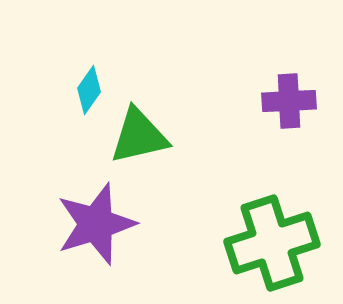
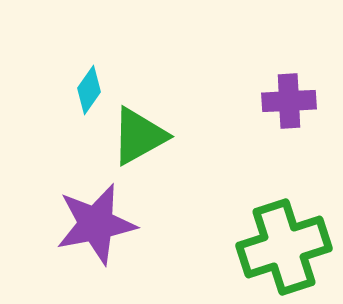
green triangle: rotated 16 degrees counterclockwise
purple star: rotated 6 degrees clockwise
green cross: moved 12 px right, 4 px down
